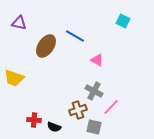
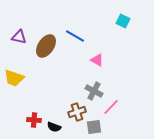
purple triangle: moved 14 px down
brown cross: moved 1 px left, 2 px down
gray square: rotated 21 degrees counterclockwise
